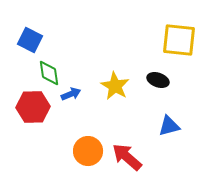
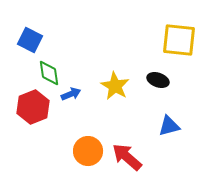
red hexagon: rotated 20 degrees counterclockwise
